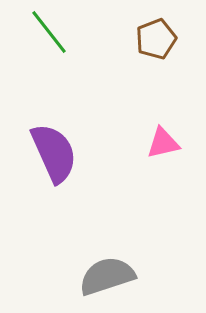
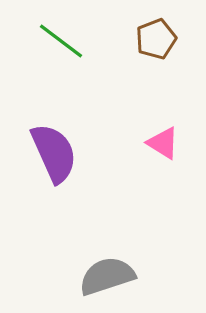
green line: moved 12 px right, 9 px down; rotated 15 degrees counterclockwise
pink triangle: rotated 45 degrees clockwise
